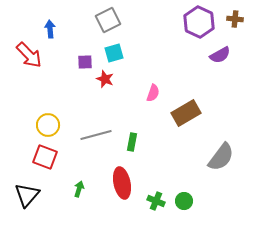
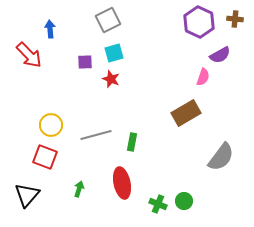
red star: moved 6 px right
pink semicircle: moved 50 px right, 16 px up
yellow circle: moved 3 px right
green cross: moved 2 px right, 3 px down
